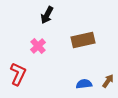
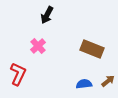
brown rectangle: moved 9 px right, 9 px down; rotated 35 degrees clockwise
brown arrow: rotated 16 degrees clockwise
